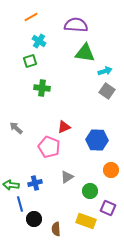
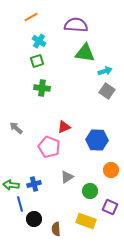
green square: moved 7 px right
blue cross: moved 1 px left, 1 px down
purple square: moved 2 px right, 1 px up
